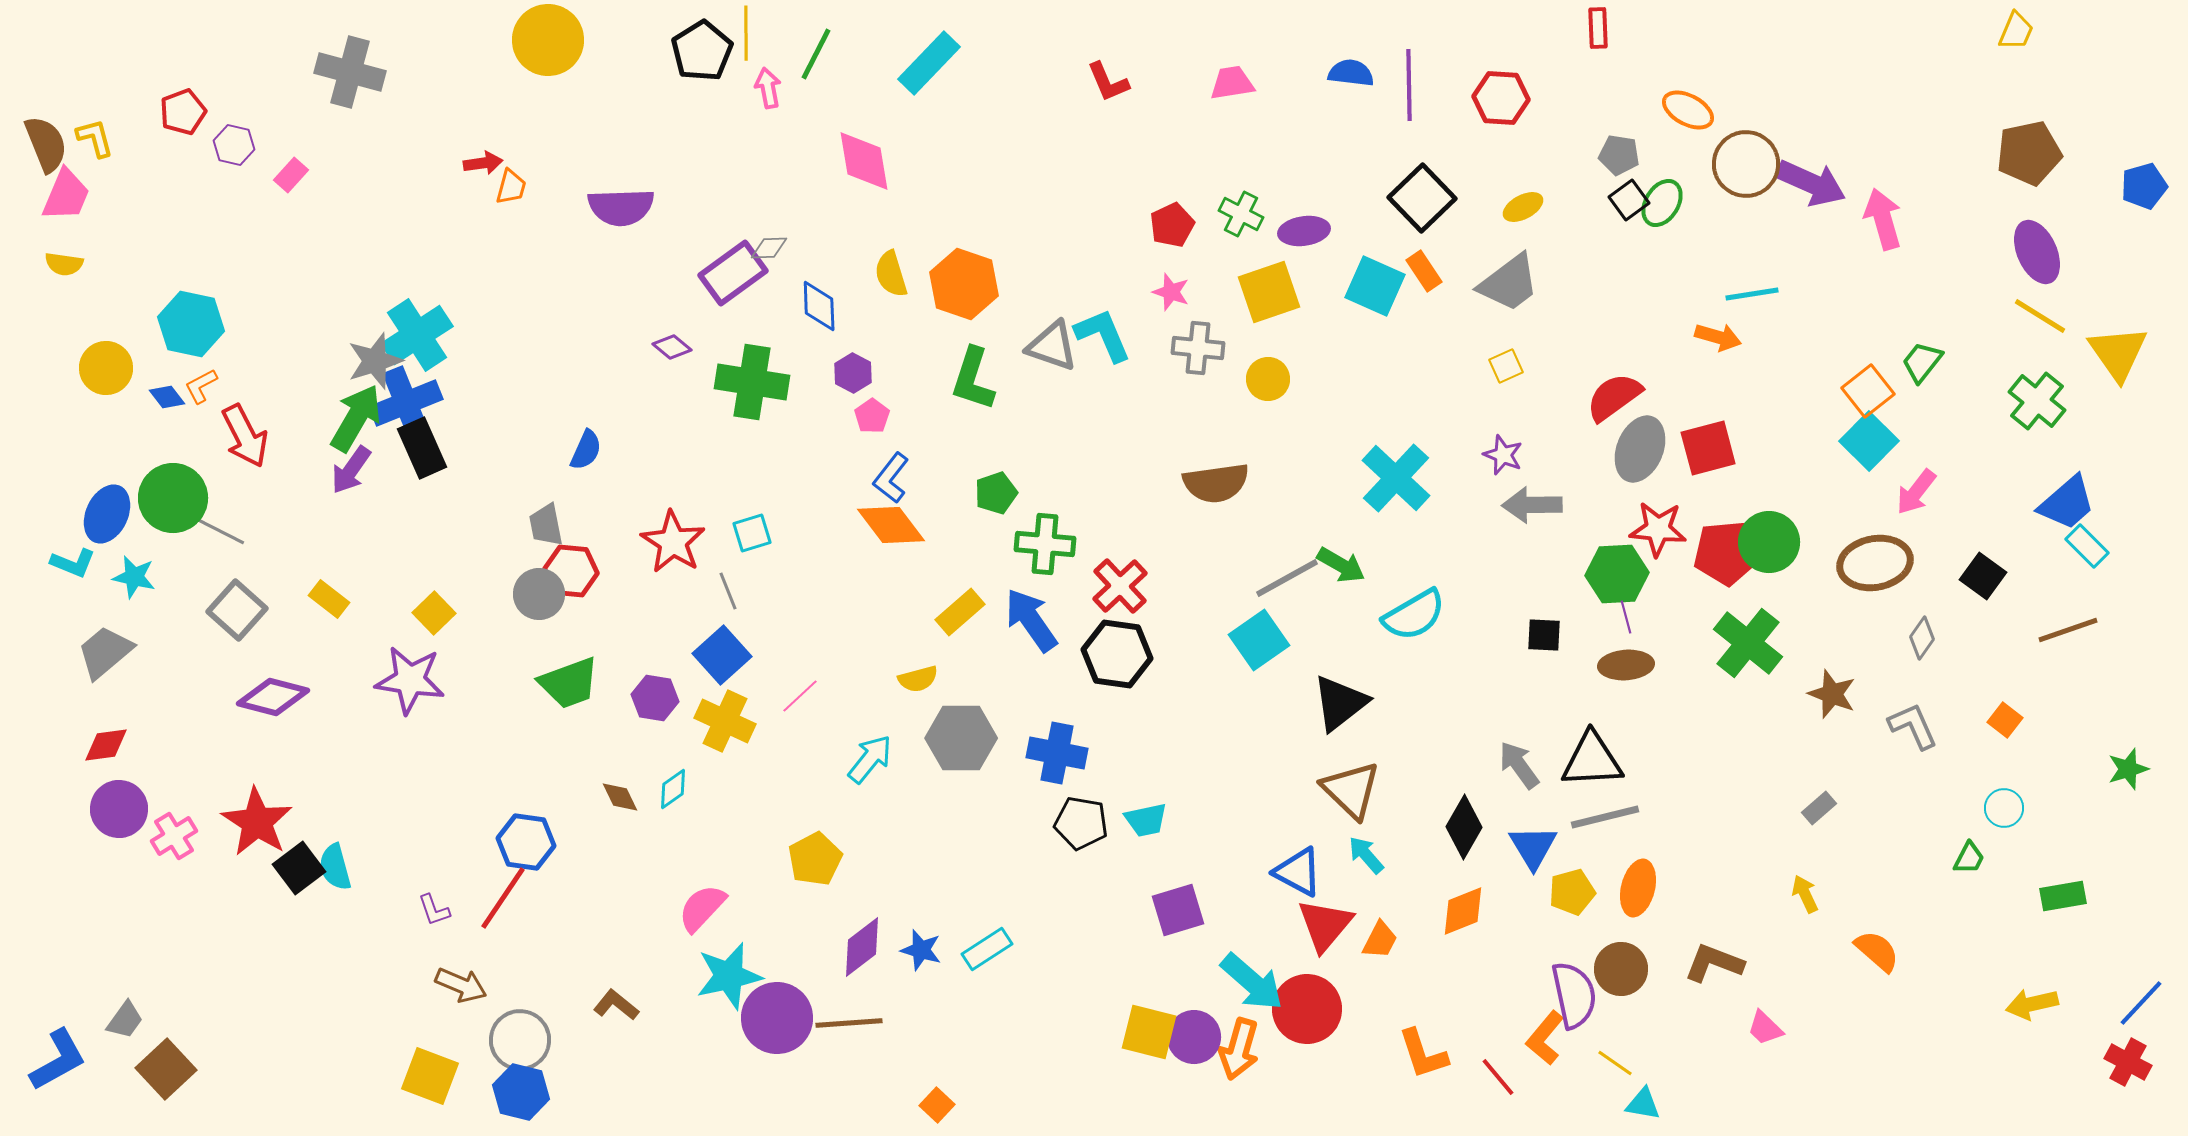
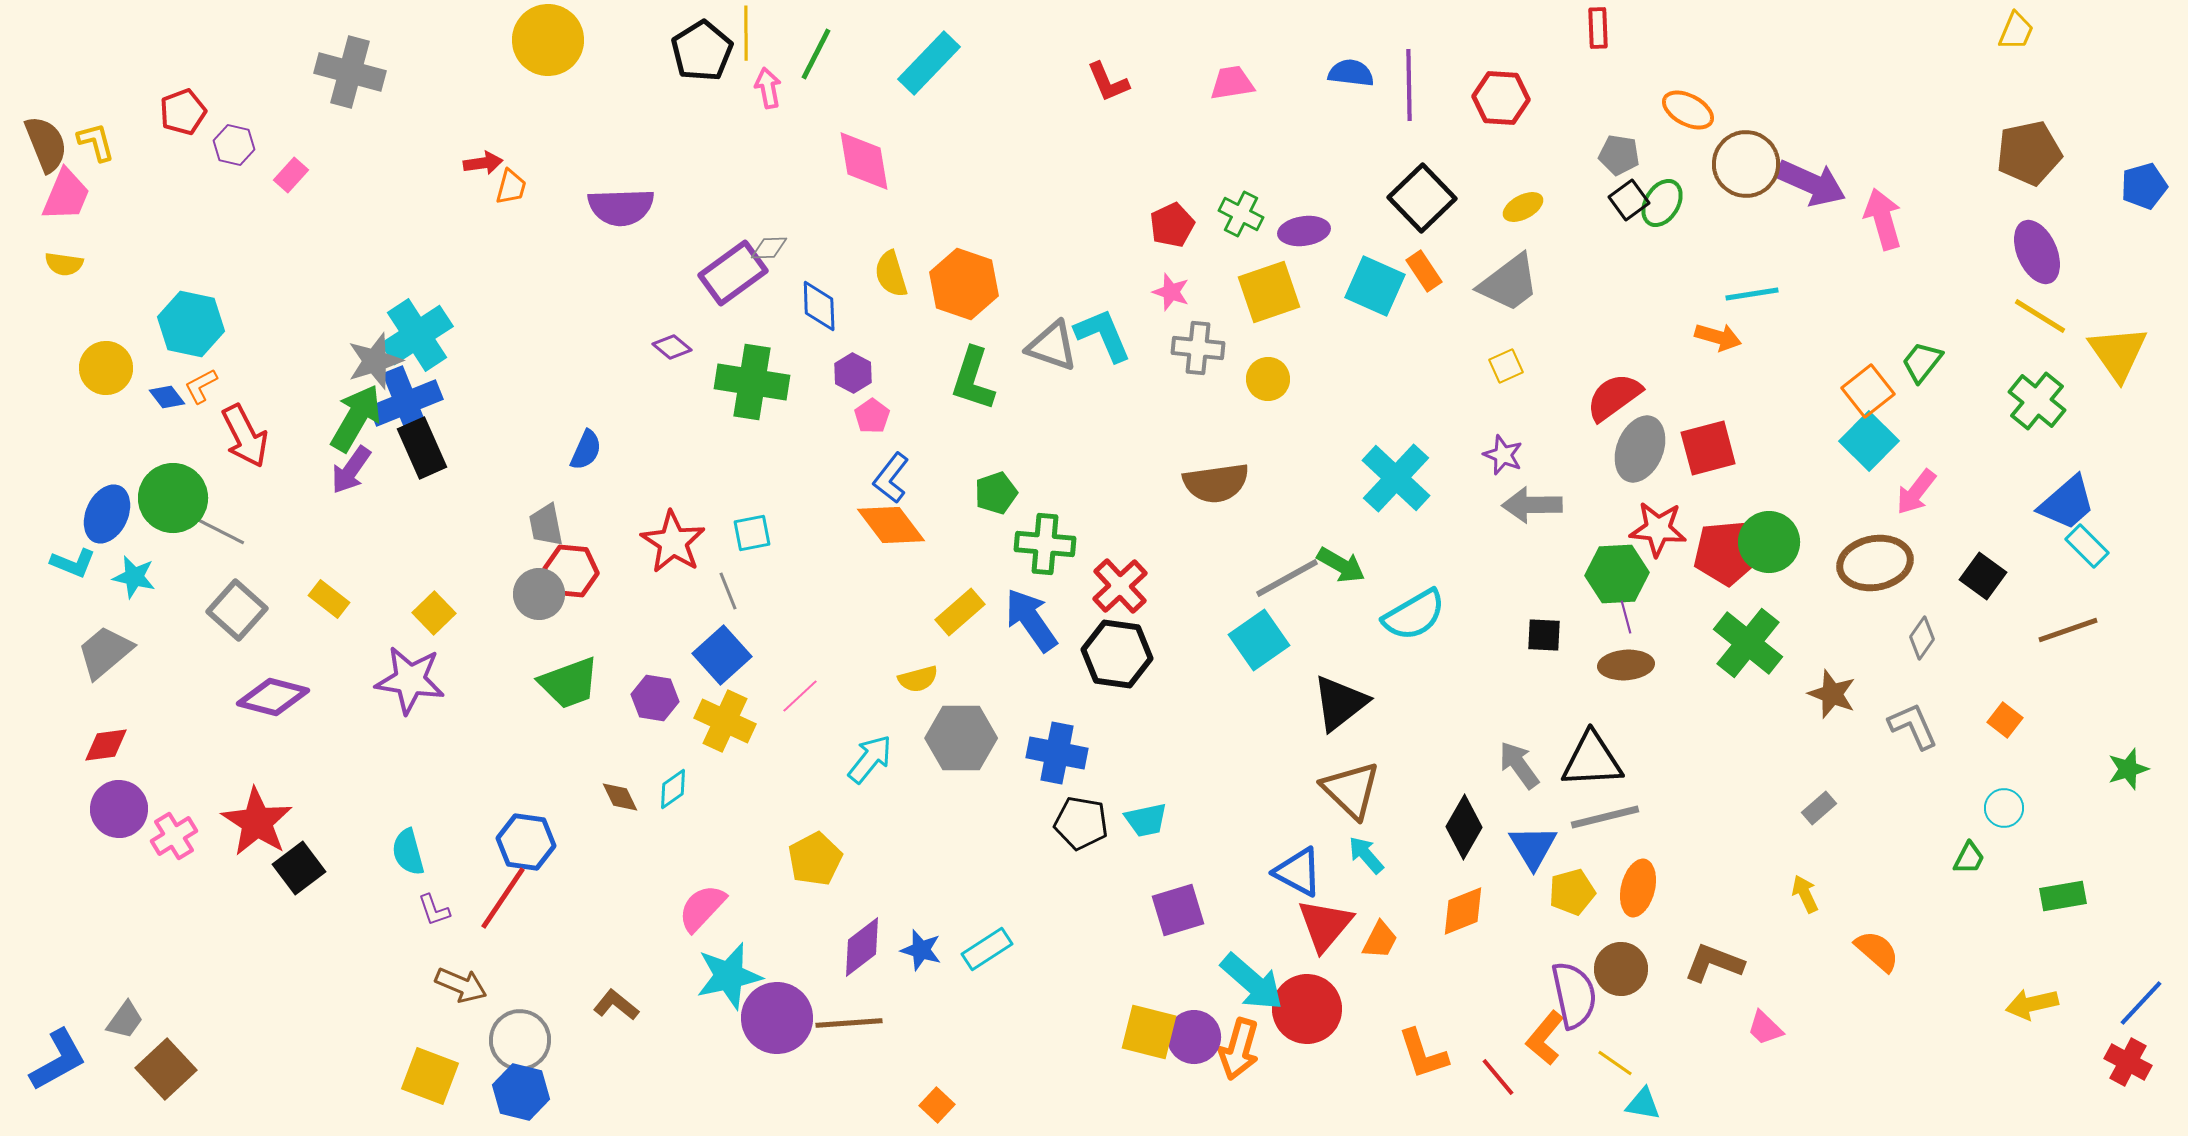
yellow L-shape at (95, 138): moved 1 px right, 4 px down
cyan square at (752, 533): rotated 6 degrees clockwise
cyan semicircle at (335, 867): moved 73 px right, 15 px up
